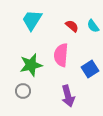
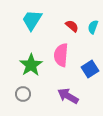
cyan semicircle: moved 1 px down; rotated 56 degrees clockwise
green star: rotated 20 degrees counterclockwise
gray circle: moved 3 px down
purple arrow: rotated 135 degrees clockwise
